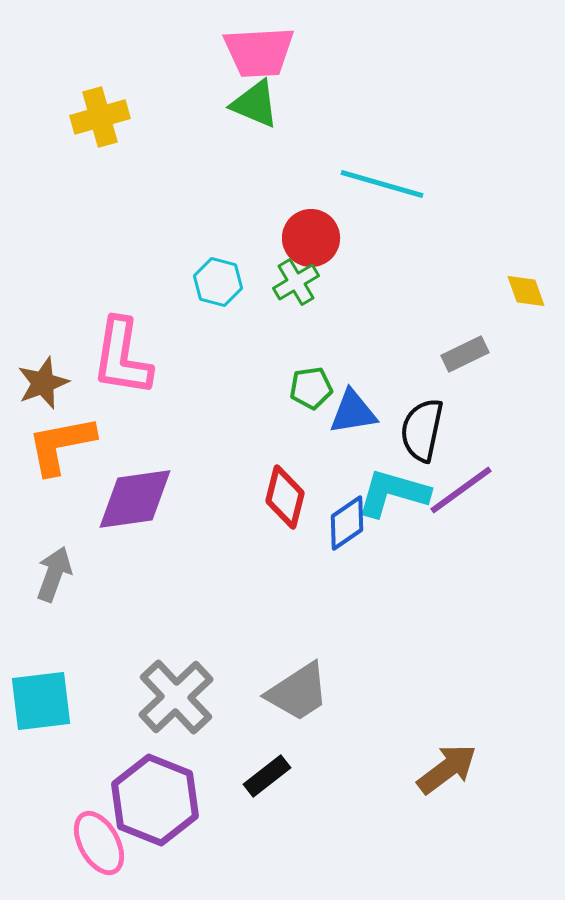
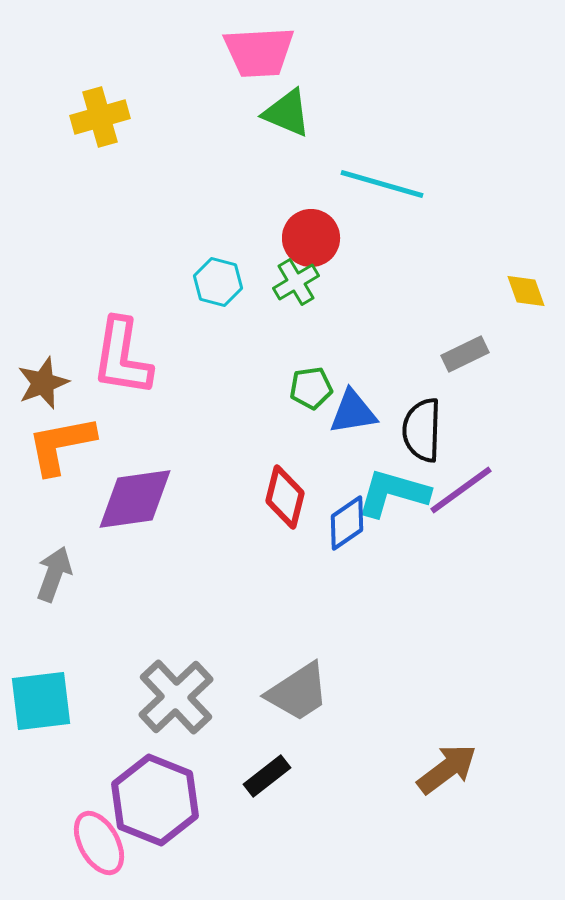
green triangle: moved 32 px right, 9 px down
black semicircle: rotated 10 degrees counterclockwise
